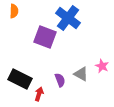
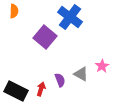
blue cross: moved 2 px right, 1 px up
purple square: rotated 20 degrees clockwise
pink star: rotated 16 degrees clockwise
black rectangle: moved 4 px left, 12 px down
red arrow: moved 2 px right, 5 px up
